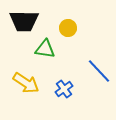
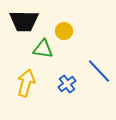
yellow circle: moved 4 px left, 3 px down
green triangle: moved 2 px left
yellow arrow: rotated 108 degrees counterclockwise
blue cross: moved 3 px right, 5 px up
